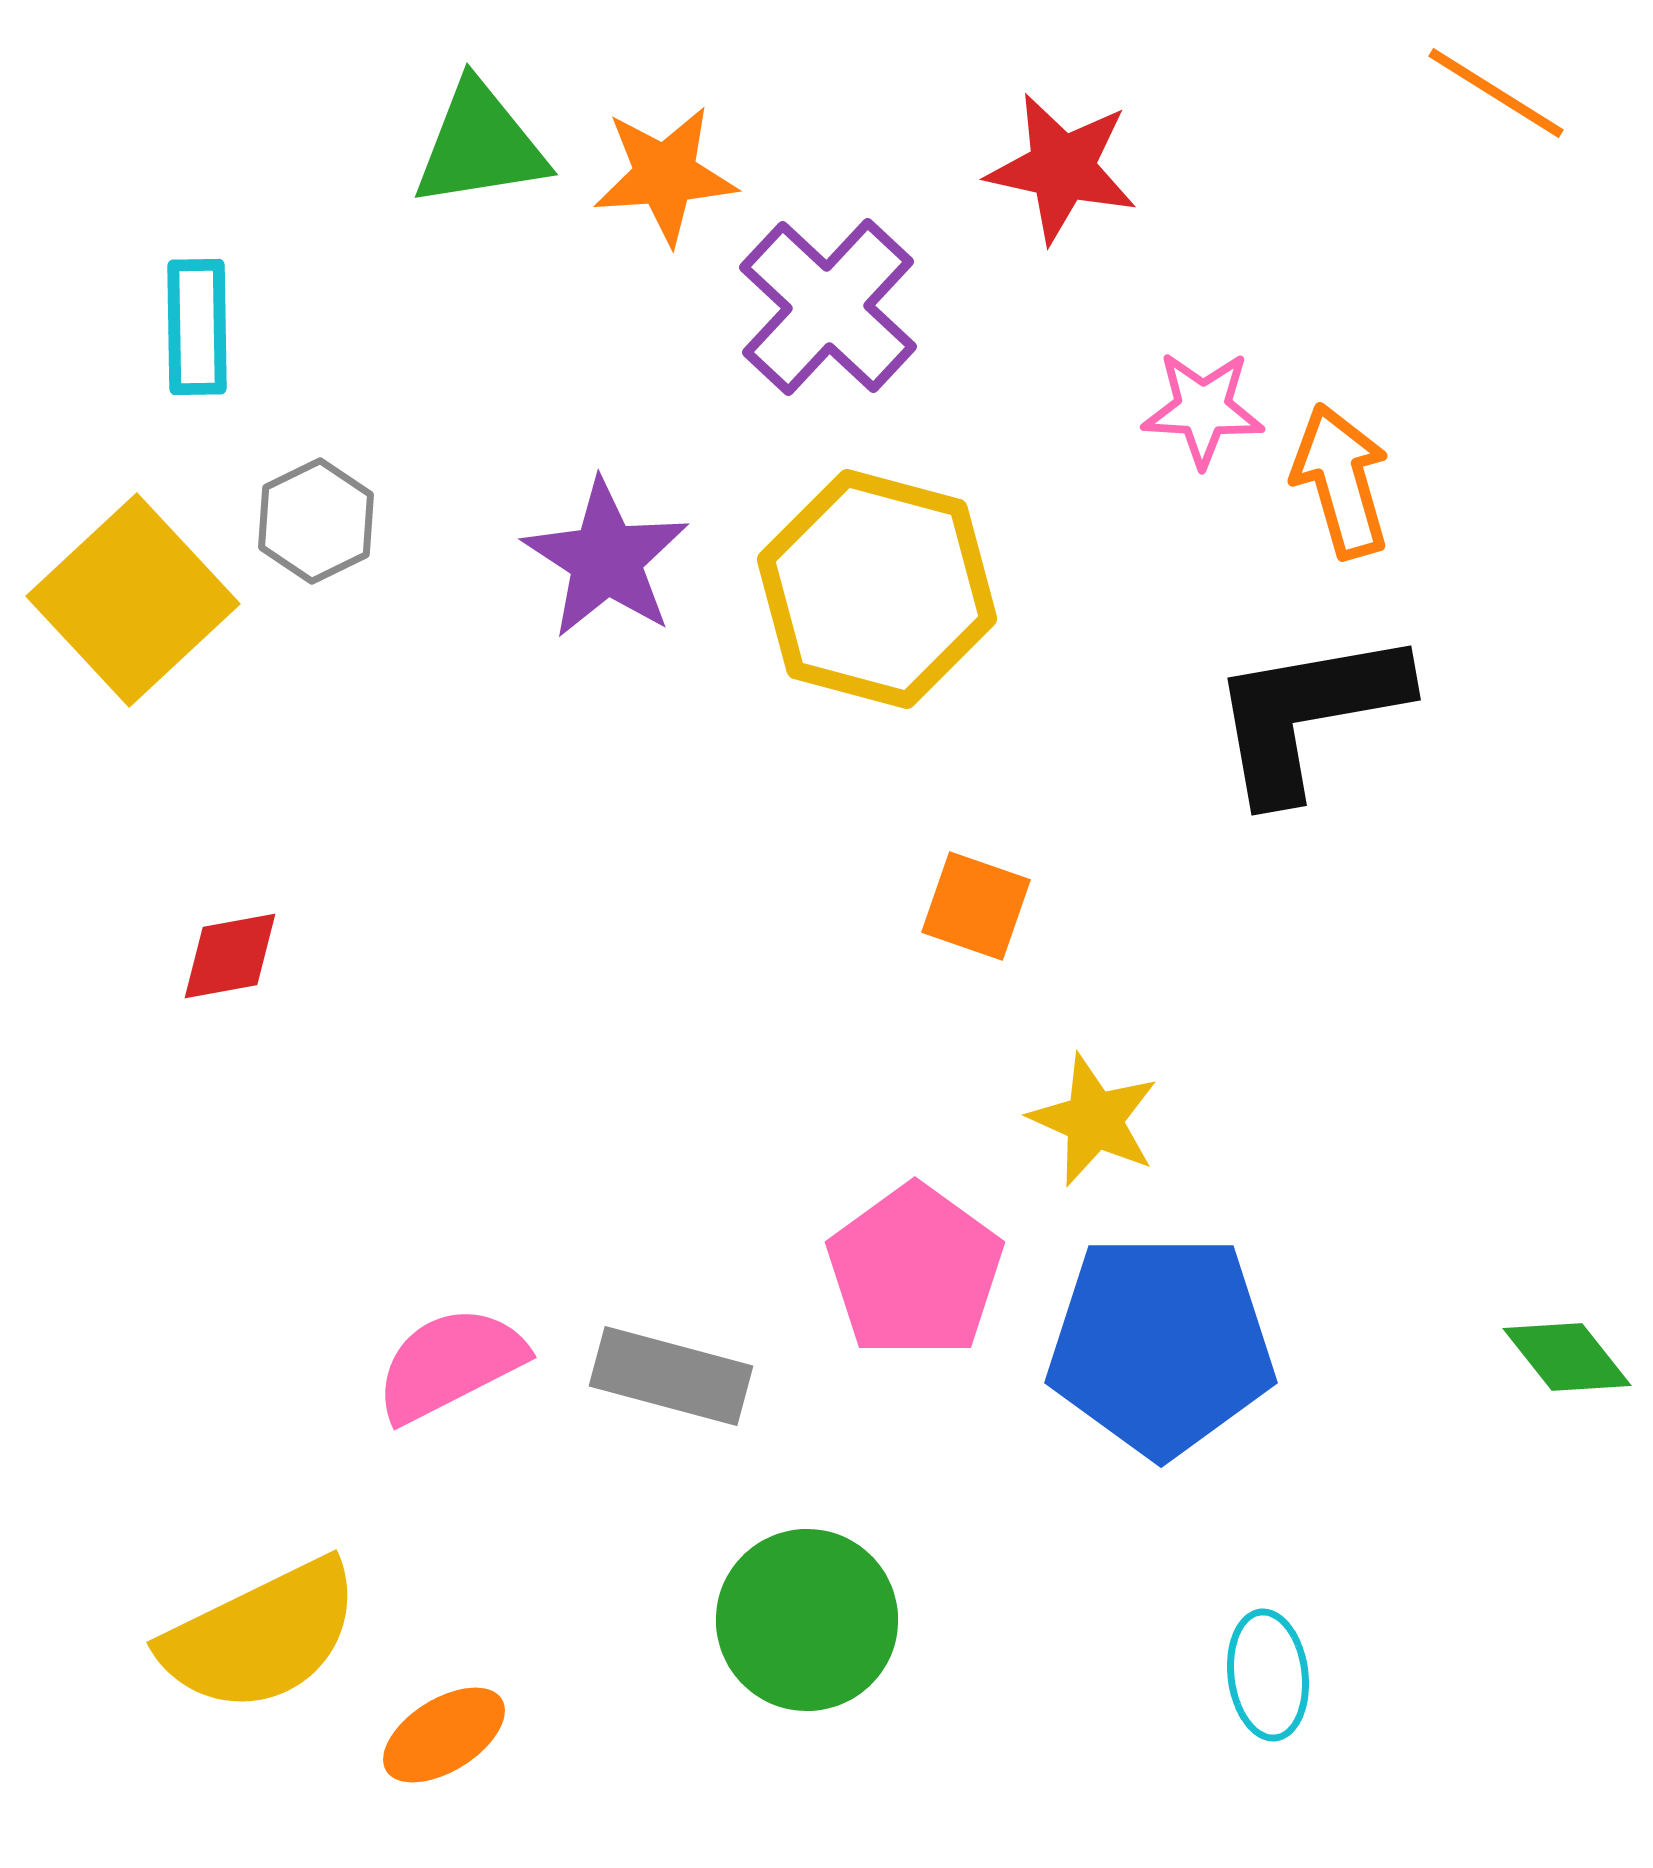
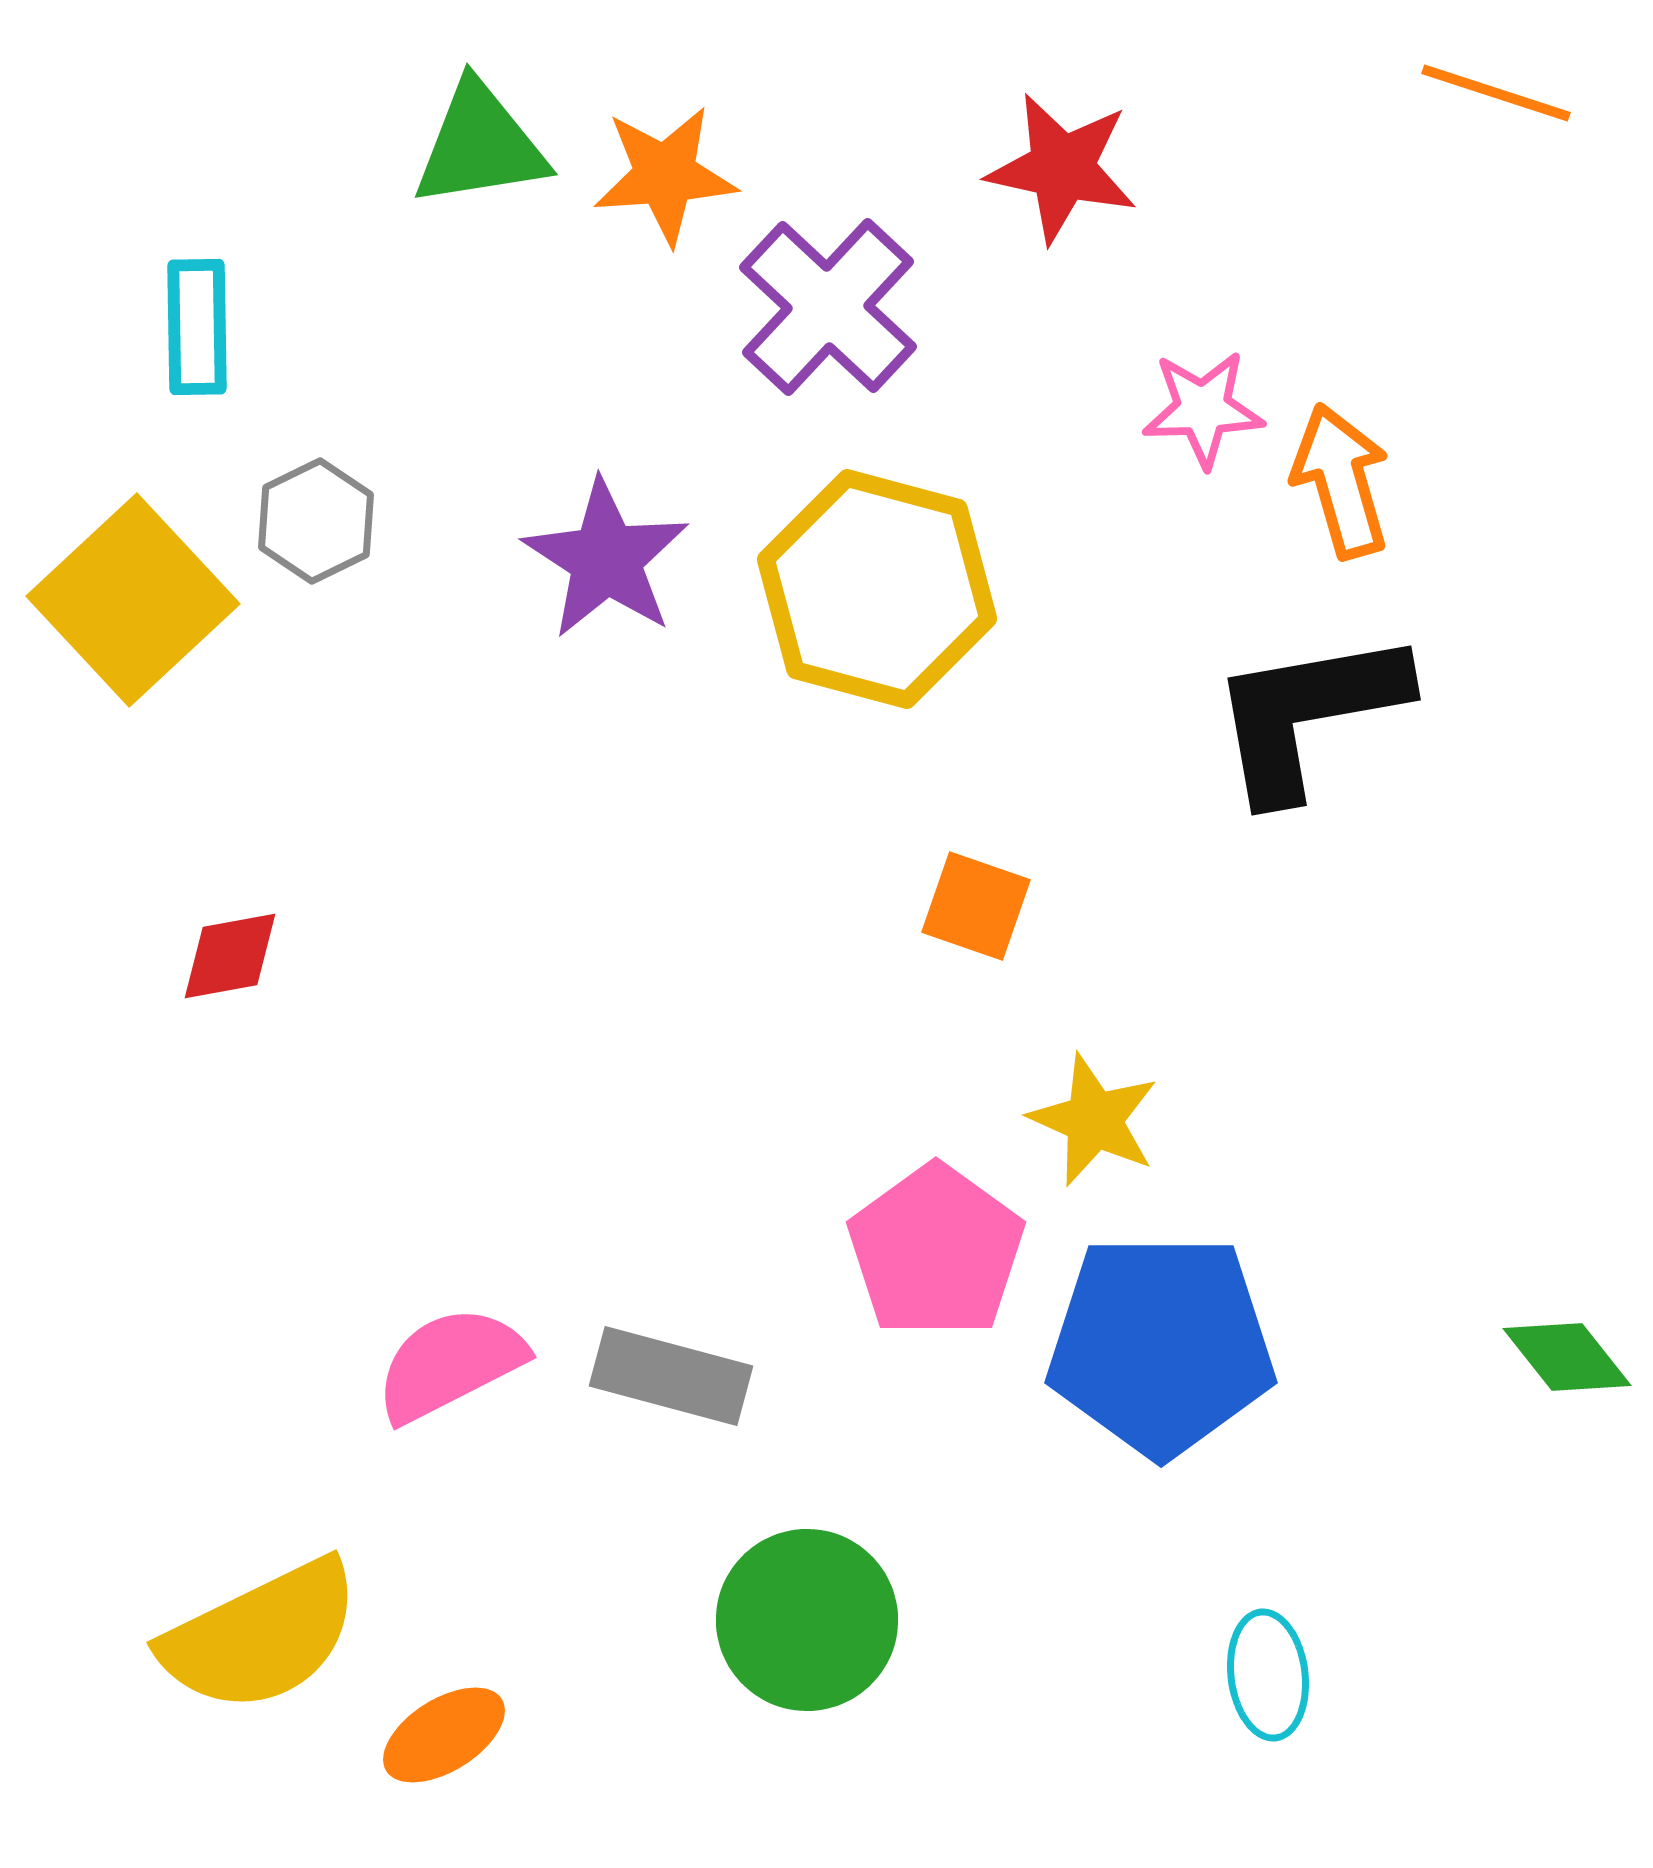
orange line: rotated 14 degrees counterclockwise
pink star: rotated 5 degrees counterclockwise
pink pentagon: moved 21 px right, 20 px up
